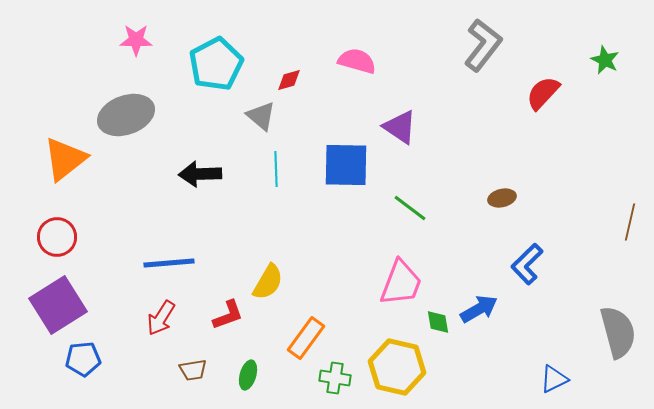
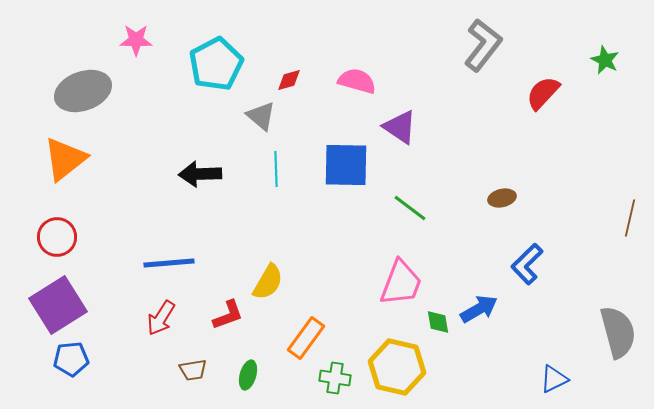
pink semicircle: moved 20 px down
gray ellipse: moved 43 px left, 24 px up
brown line: moved 4 px up
blue pentagon: moved 12 px left
